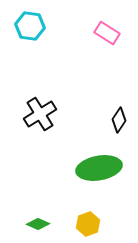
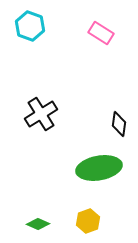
cyan hexagon: rotated 12 degrees clockwise
pink rectangle: moved 6 px left
black cross: moved 1 px right
black diamond: moved 4 px down; rotated 25 degrees counterclockwise
yellow hexagon: moved 3 px up
